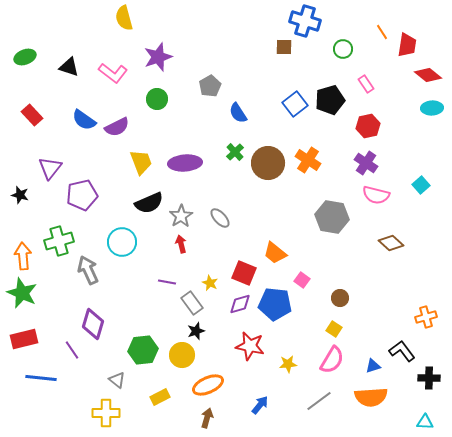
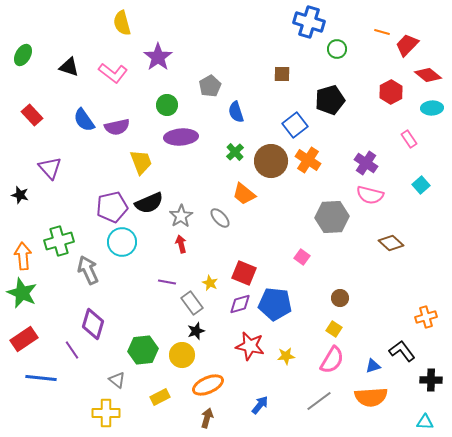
yellow semicircle at (124, 18): moved 2 px left, 5 px down
blue cross at (305, 21): moved 4 px right, 1 px down
orange line at (382, 32): rotated 42 degrees counterclockwise
red trapezoid at (407, 45): rotated 145 degrees counterclockwise
brown square at (284, 47): moved 2 px left, 27 px down
green circle at (343, 49): moved 6 px left
green ellipse at (25, 57): moved 2 px left, 2 px up; rotated 40 degrees counterclockwise
purple star at (158, 57): rotated 16 degrees counterclockwise
pink rectangle at (366, 84): moved 43 px right, 55 px down
green circle at (157, 99): moved 10 px right, 6 px down
blue square at (295, 104): moved 21 px down
blue semicircle at (238, 113): moved 2 px left, 1 px up; rotated 15 degrees clockwise
blue semicircle at (84, 120): rotated 20 degrees clockwise
red hexagon at (368, 126): moved 23 px right, 34 px up; rotated 15 degrees counterclockwise
purple semicircle at (117, 127): rotated 15 degrees clockwise
purple ellipse at (185, 163): moved 4 px left, 26 px up
brown circle at (268, 163): moved 3 px right, 2 px up
purple triangle at (50, 168): rotated 20 degrees counterclockwise
purple pentagon at (82, 195): moved 30 px right, 12 px down
pink semicircle at (376, 195): moved 6 px left
gray hexagon at (332, 217): rotated 12 degrees counterclockwise
orange trapezoid at (275, 253): moved 31 px left, 59 px up
pink square at (302, 280): moved 23 px up
red rectangle at (24, 339): rotated 20 degrees counterclockwise
yellow star at (288, 364): moved 2 px left, 8 px up
black cross at (429, 378): moved 2 px right, 2 px down
